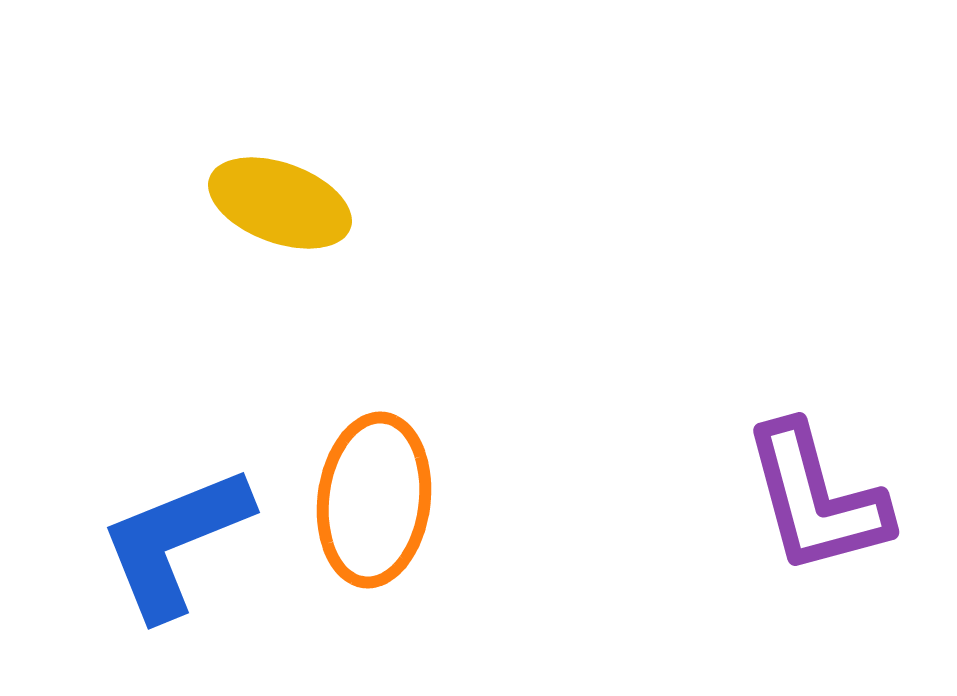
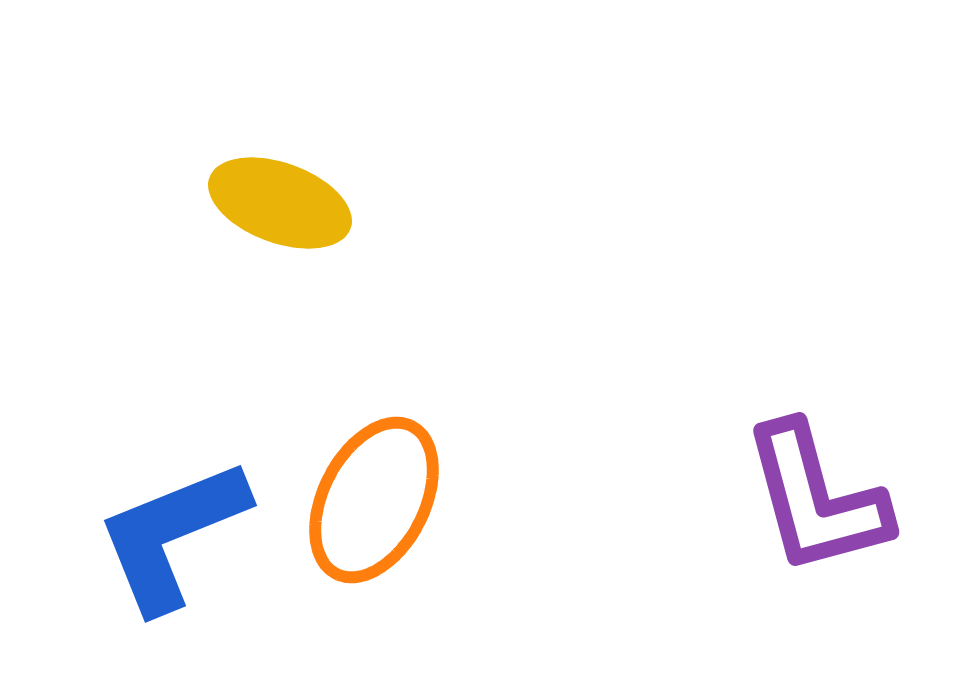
orange ellipse: rotated 20 degrees clockwise
blue L-shape: moved 3 px left, 7 px up
